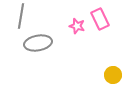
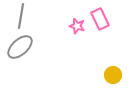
gray ellipse: moved 18 px left, 4 px down; rotated 32 degrees counterclockwise
